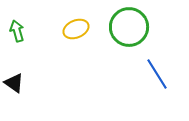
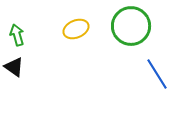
green circle: moved 2 px right, 1 px up
green arrow: moved 4 px down
black triangle: moved 16 px up
